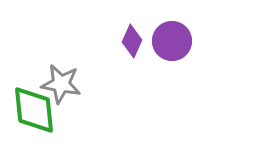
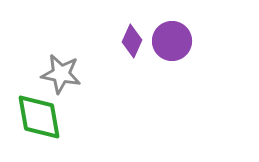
gray star: moved 10 px up
green diamond: moved 5 px right, 7 px down; rotated 4 degrees counterclockwise
